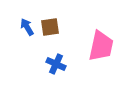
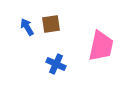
brown square: moved 1 px right, 3 px up
